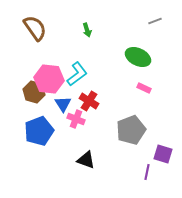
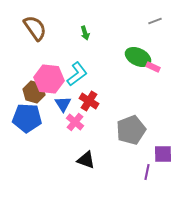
green arrow: moved 2 px left, 3 px down
pink rectangle: moved 9 px right, 21 px up
pink cross: moved 1 px left, 3 px down; rotated 18 degrees clockwise
blue pentagon: moved 12 px left, 13 px up; rotated 24 degrees clockwise
purple square: rotated 18 degrees counterclockwise
